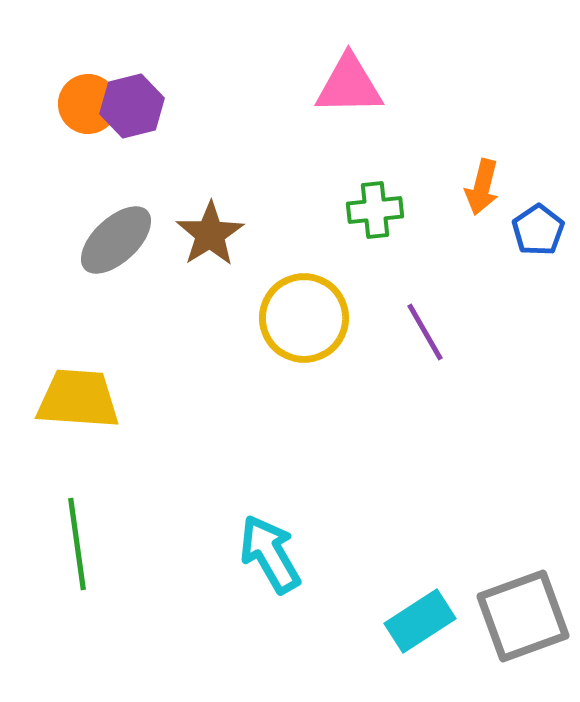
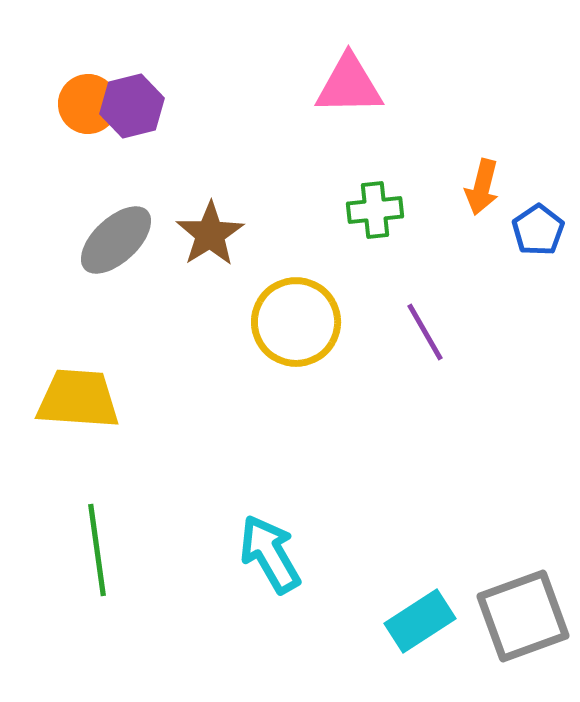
yellow circle: moved 8 px left, 4 px down
green line: moved 20 px right, 6 px down
